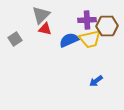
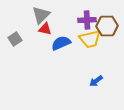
blue semicircle: moved 8 px left, 3 px down
